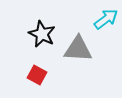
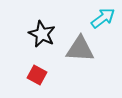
cyan arrow: moved 3 px left, 1 px up
gray triangle: moved 2 px right
